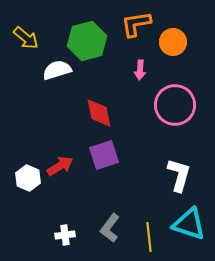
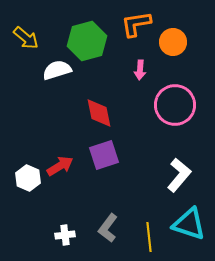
white L-shape: rotated 24 degrees clockwise
gray L-shape: moved 2 px left
